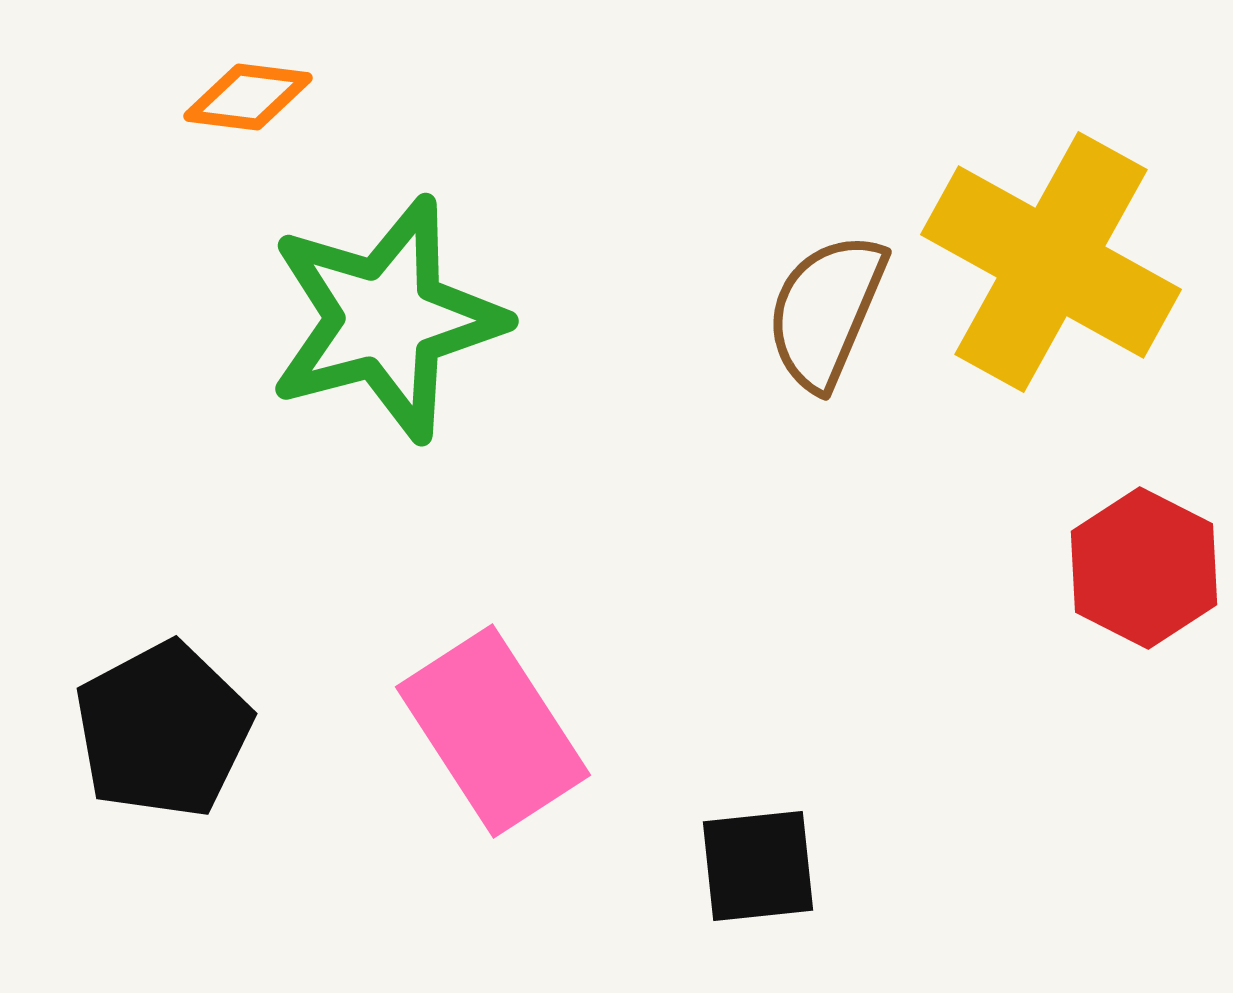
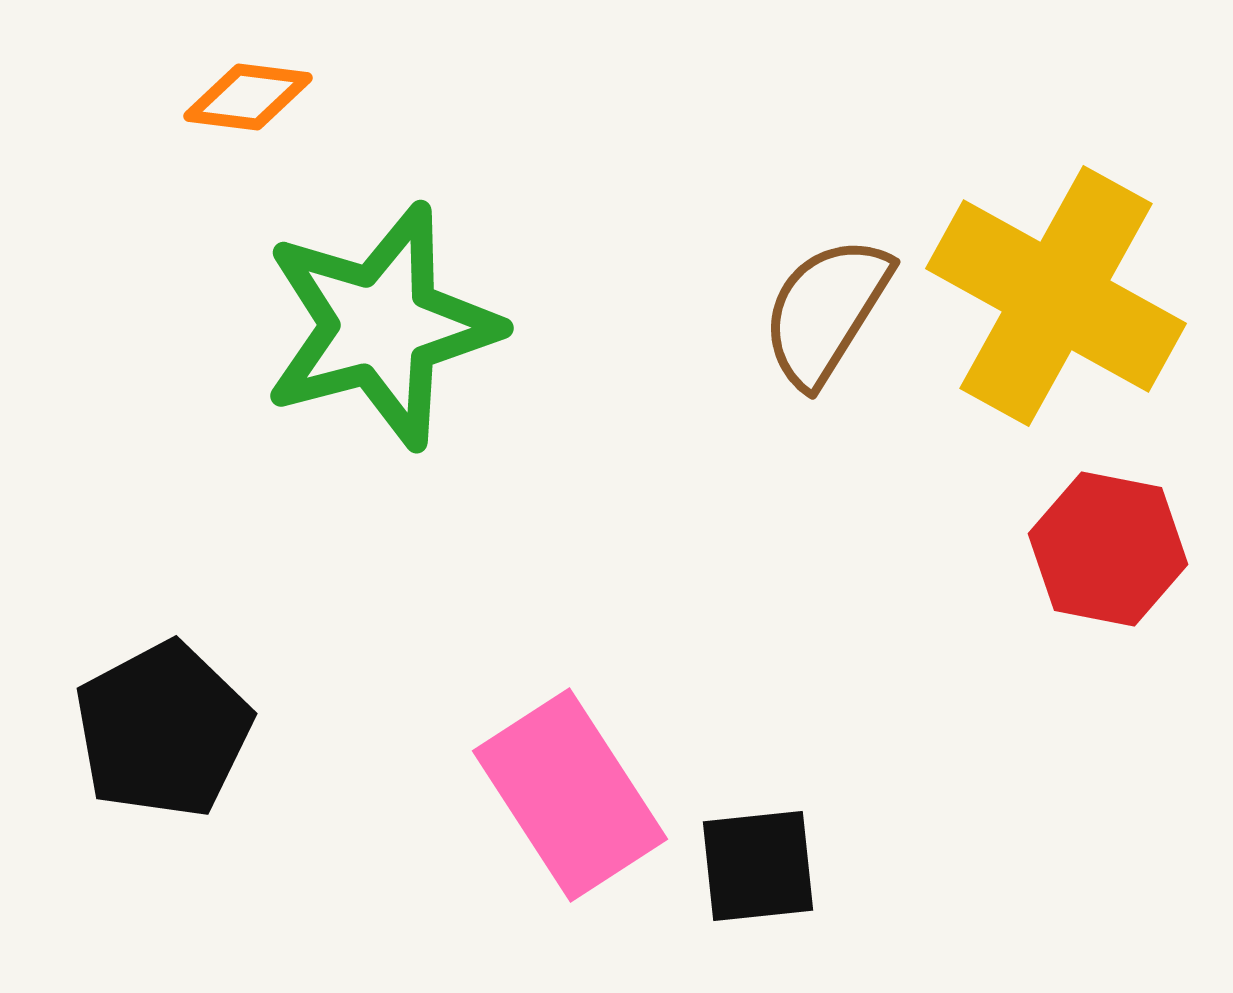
yellow cross: moved 5 px right, 34 px down
brown semicircle: rotated 9 degrees clockwise
green star: moved 5 px left, 7 px down
red hexagon: moved 36 px left, 19 px up; rotated 16 degrees counterclockwise
pink rectangle: moved 77 px right, 64 px down
